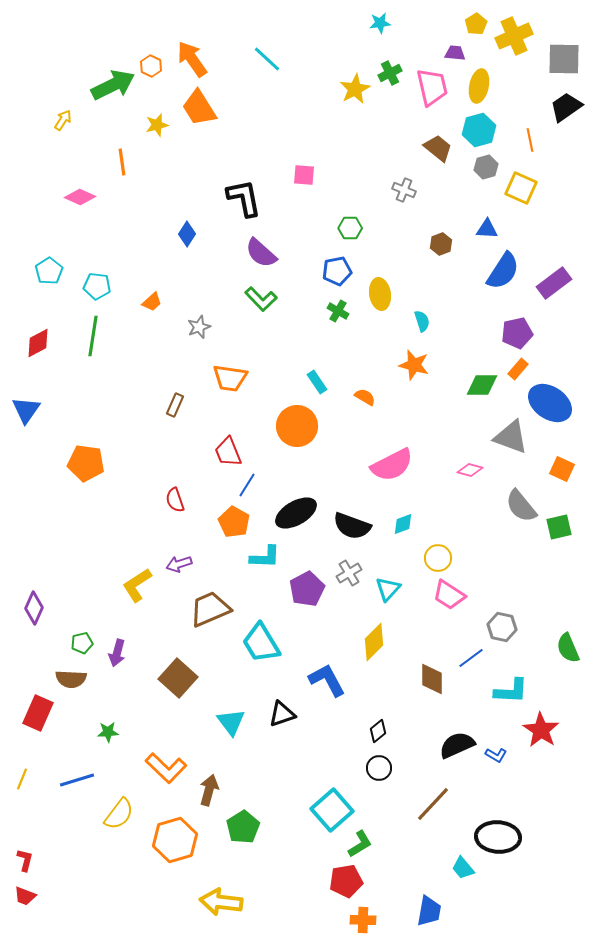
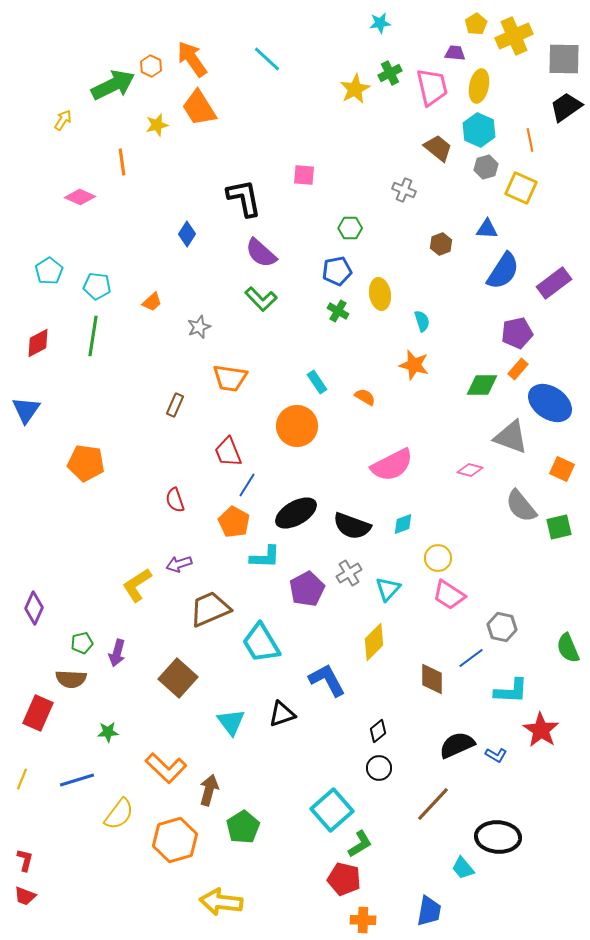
cyan hexagon at (479, 130): rotated 20 degrees counterclockwise
red pentagon at (346, 881): moved 2 px left, 2 px up; rotated 24 degrees clockwise
